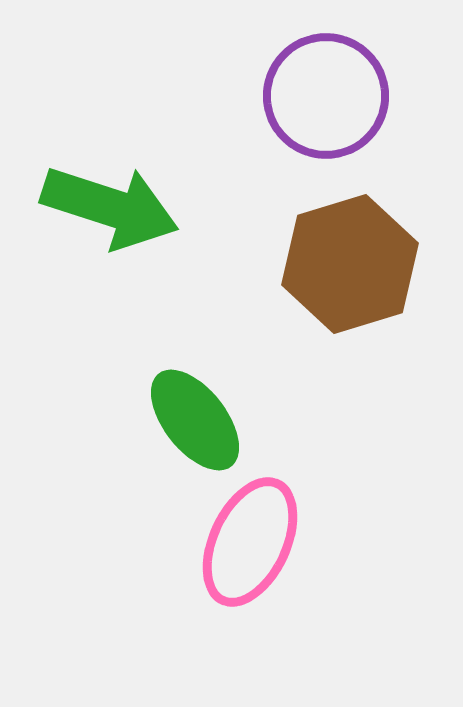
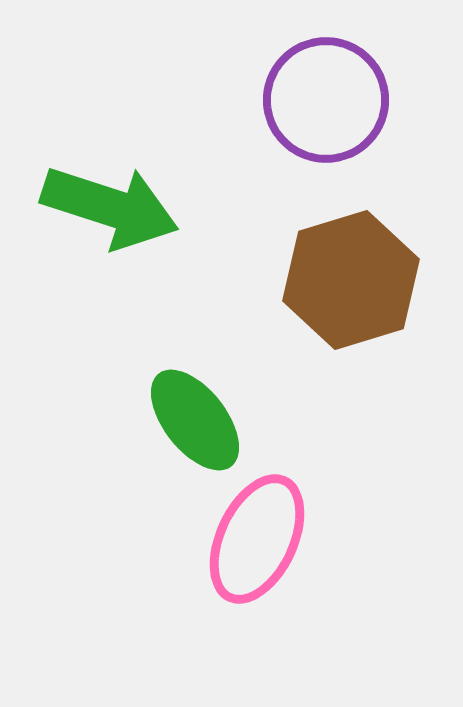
purple circle: moved 4 px down
brown hexagon: moved 1 px right, 16 px down
pink ellipse: moved 7 px right, 3 px up
